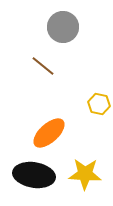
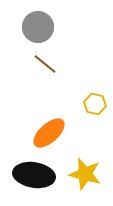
gray circle: moved 25 px left
brown line: moved 2 px right, 2 px up
yellow hexagon: moved 4 px left
yellow star: rotated 12 degrees clockwise
